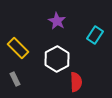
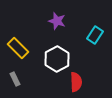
purple star: rotated 12 degrees counterclockwise
